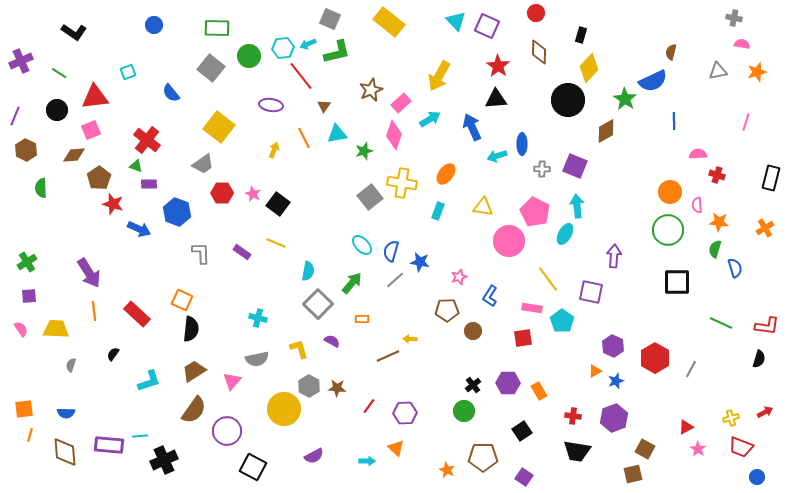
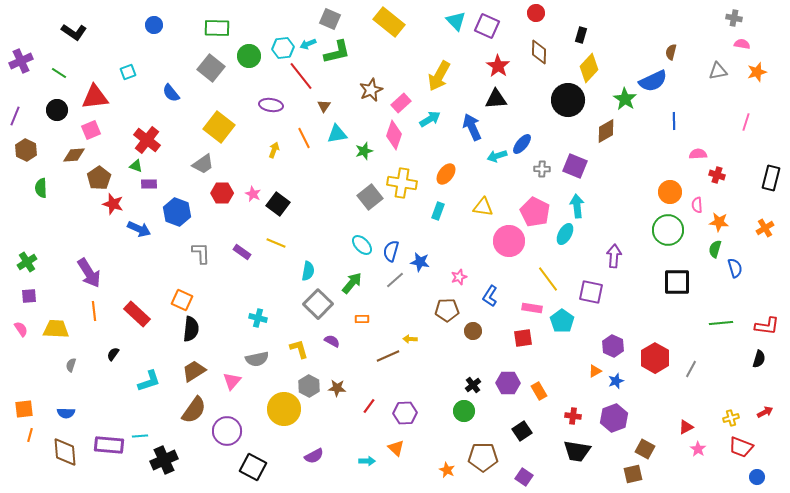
blue ellipse at (522, 144): rotated 40 degrees clockwise
green line at (721, 323): rotated 30 degrees counterclockwise
